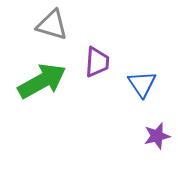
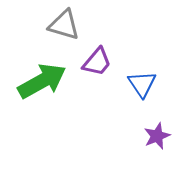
gray triangle: moved 12 px right
purple trapezoid: rotated 36 degrees clockwise
purple star: rotated 8 degrees counterclockwise
